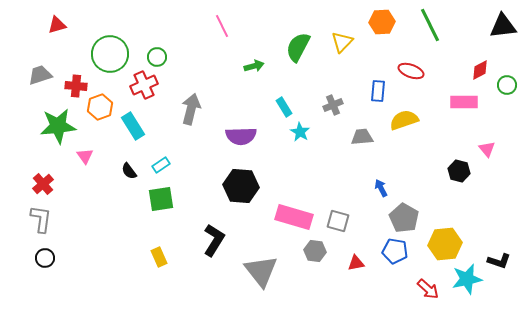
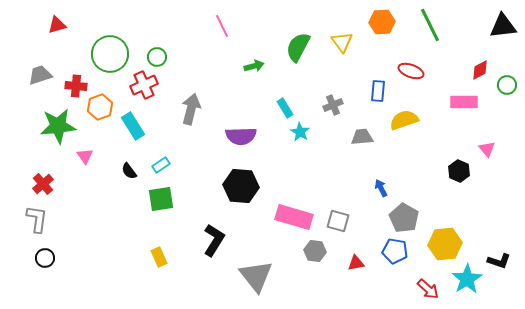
yellow triangle at (342, 42): rotated 20 degrees counterclockwise
cyan rectangle at (284, 107): moved 1 px right, 1 px down
black hexagon at (459, 171): rotated 10 degrees clockwise
gray L-shape at (41, 219): moved 4 px left
gray triangle at (261, 271): moved 5 px left, 5 px down
cyan star at (467, 279): rotated 20 degrees counterclockwise
